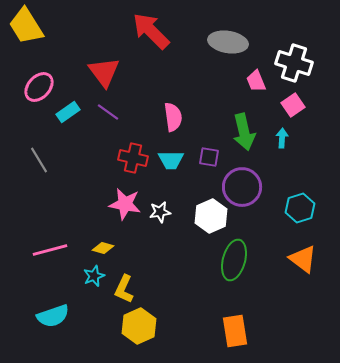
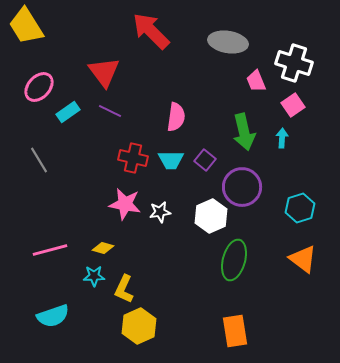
purple line: moved 2 px right, 1 px up; rotated 10 degrees counterclockwise
pink semicircle: moved 3 px right; rotated 16 degrees clockwise
purple square: moved 4 px left, 3 px down; rotated 30 degrees clockwise
cyan star: rotated 20 degrees clockwise
